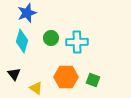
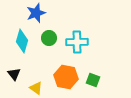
blue star: moved 9 px right
green circle: moved 2 px left
orange hexagon: rotated 10 degrees clockwise
